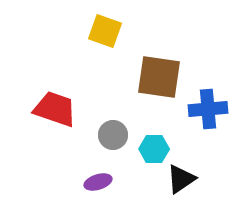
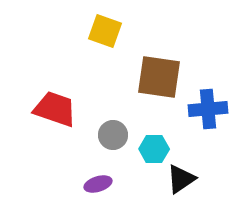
purple ellipse: moved 2 px down
